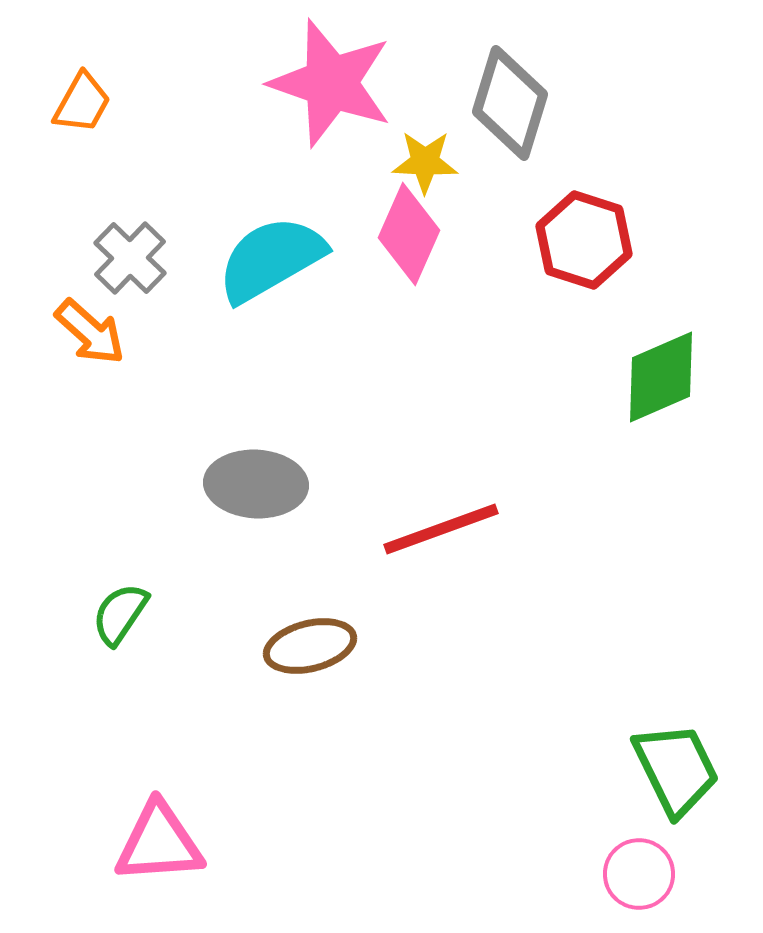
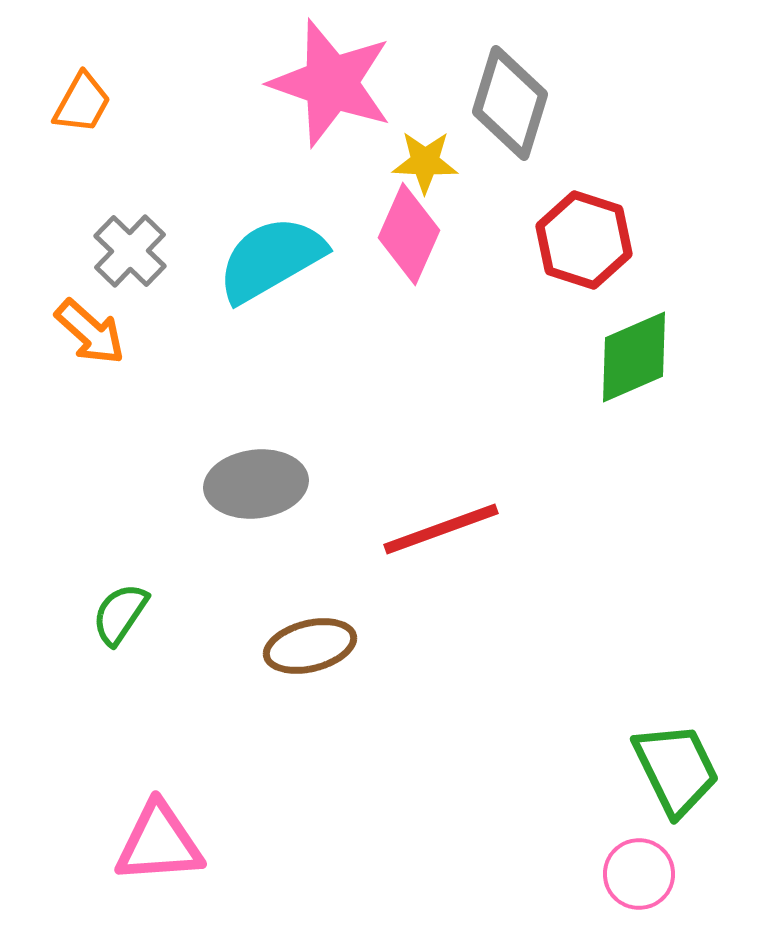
gray cross: moved 7 px up
green diamond: moved 27 px left, 20 px up
gray ellipse: rotated 10 degrees counterclockwise
